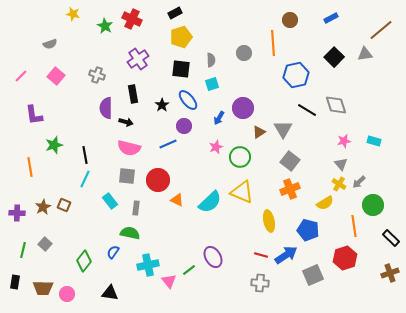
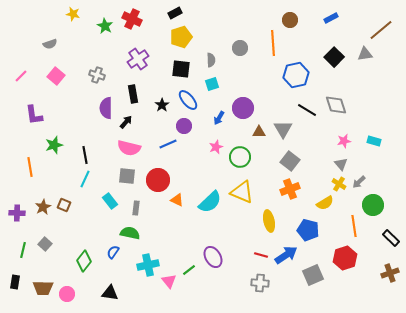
gray circle at (244, 53): moved 4 px left, 5 px up
black arrow at (126, 122): rotated 64 degrees counterclockwise
brown triangle at (259, 132): rotated 32 degrees clockwise
